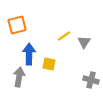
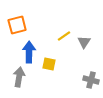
blue arrow: moved 2 px up
